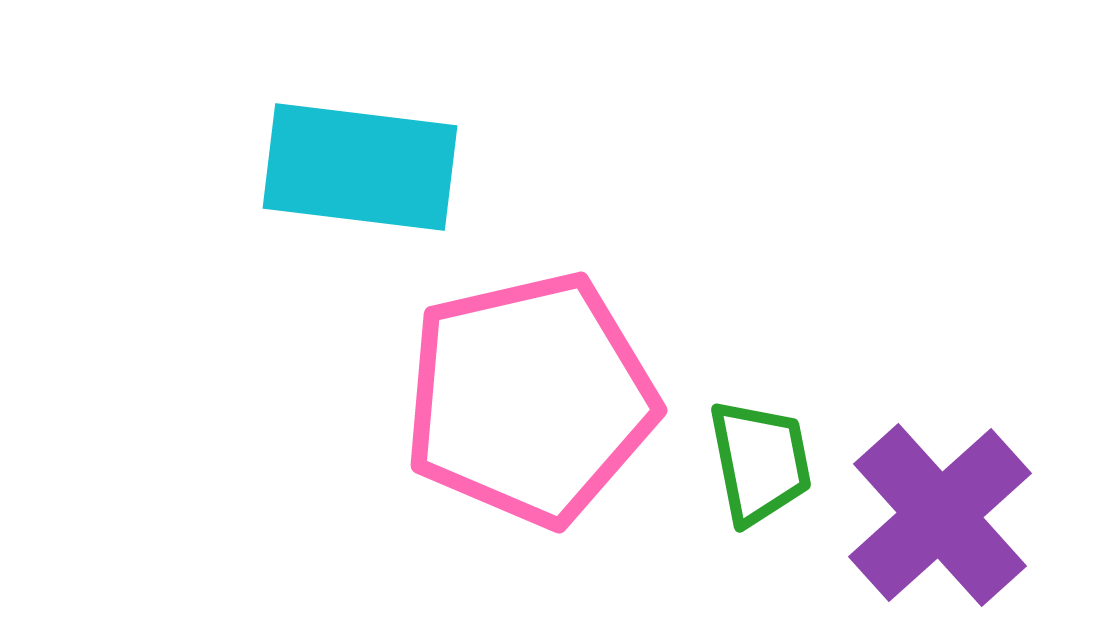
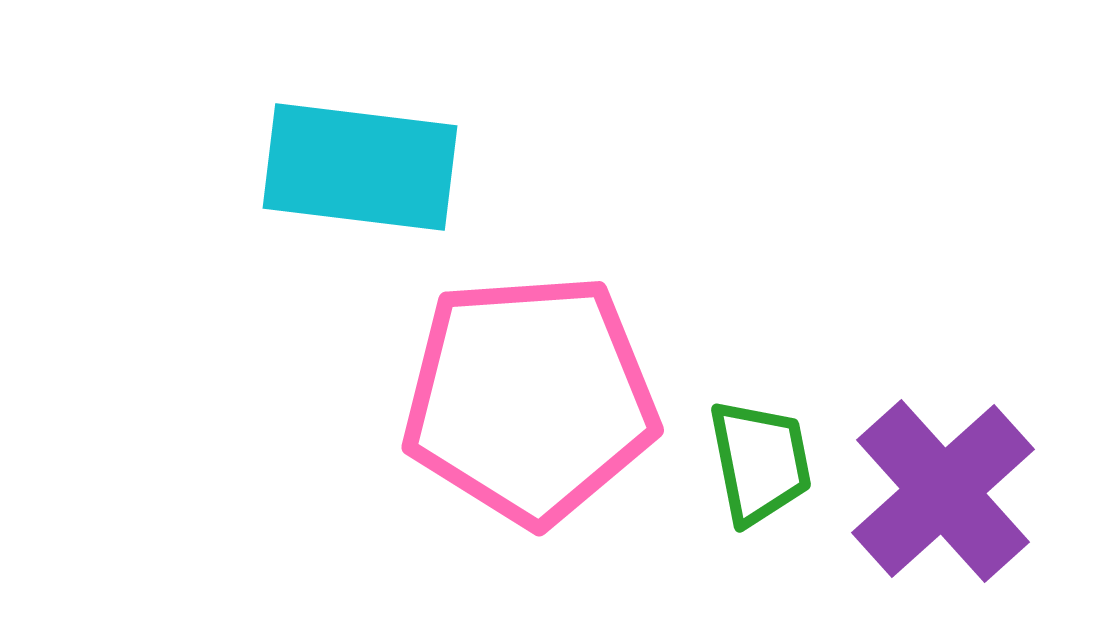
pink pentagon: rotated 9 degrees clockwise
purple cross: moved 3 px right, 24 px up
